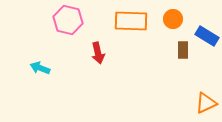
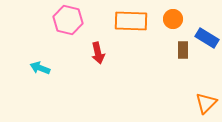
blue rectangle: moved 2 px down
orange triangle: rotated 20 degrees counterclockwise
